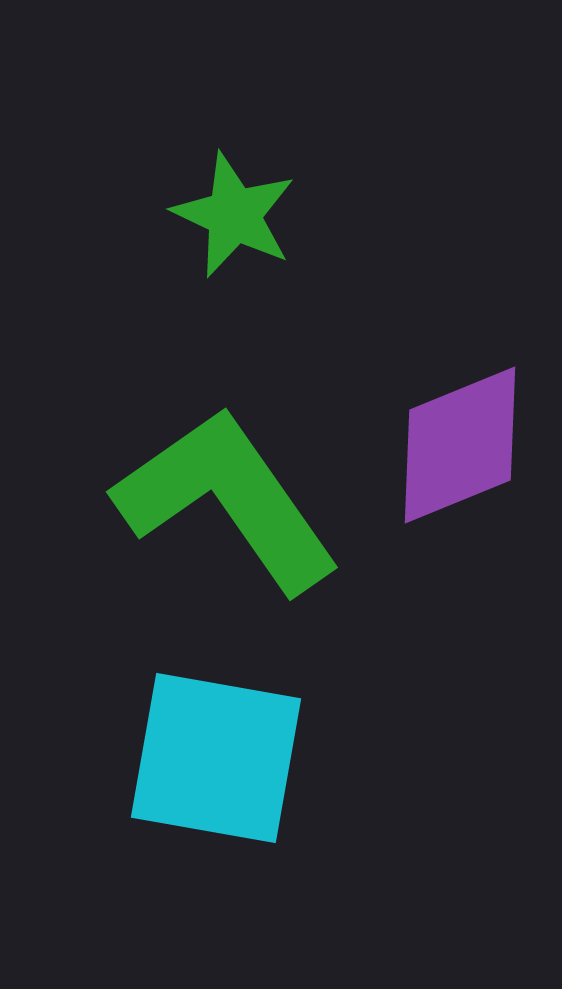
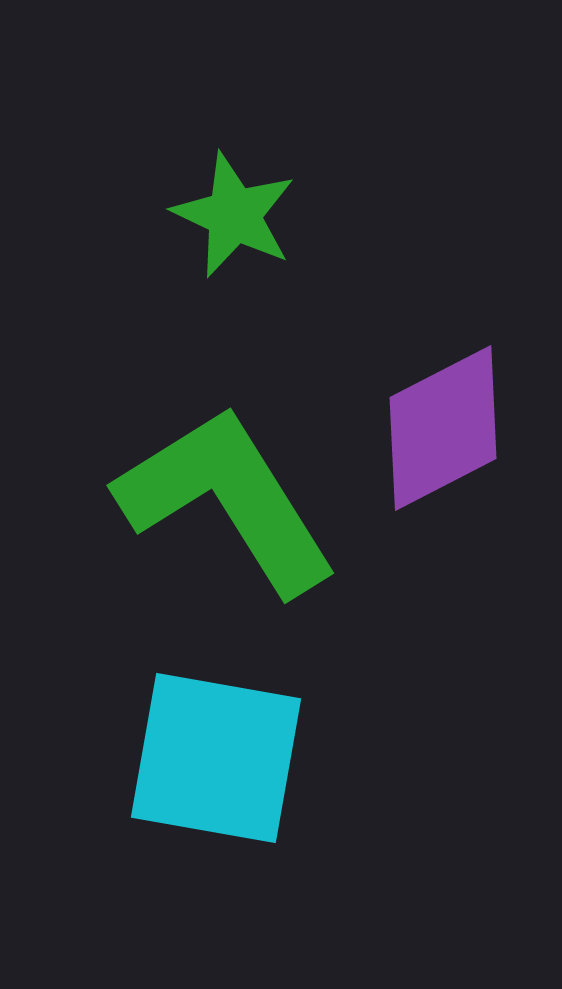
purple diamond: moved 17 px left, 17 px up; rotated 5 degrees counterclockwise
green L-shape: rotated 3 degrees clockwise
